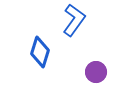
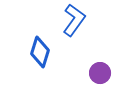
purple circle: moved 4 px right, 1 px down
